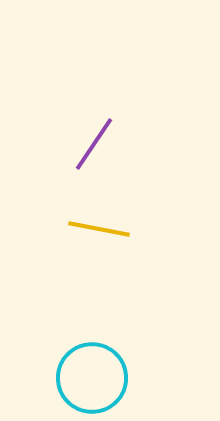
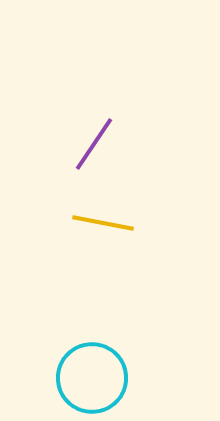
yellow line: moved 4 px right, 6 px up
